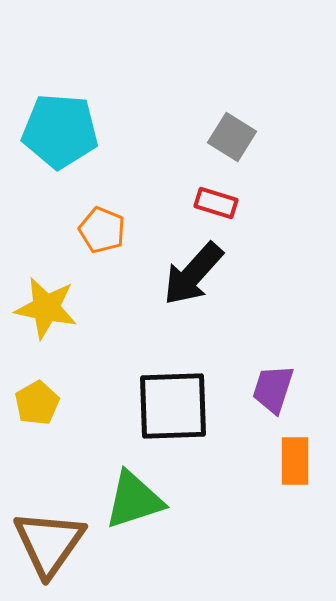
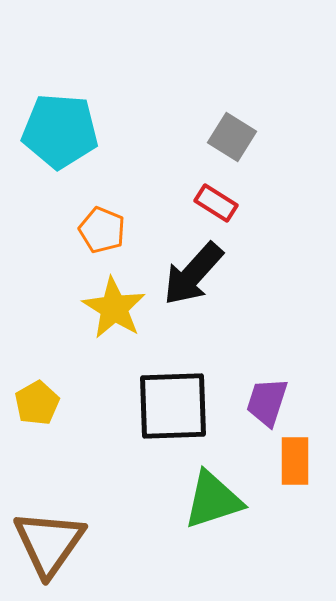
red rectangle: rotated 15 degrees clockwise
yellow star: moved 68 px right; rotated 20 degrees clockwise
purple trapezoid: moved 6 px left, 13 px down
green triangle: moved 79 px right
